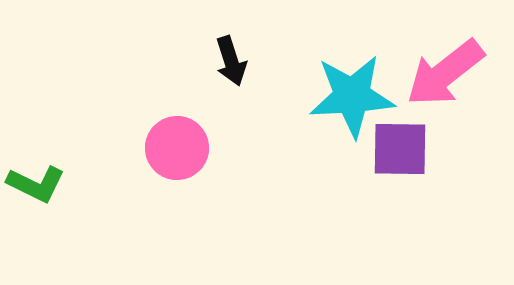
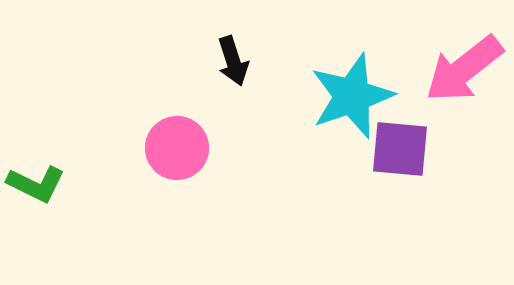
black arrow: moved 2 px right
pink arrow: moved 19 px right, 4 px up
cyan star: rotated 16 degrees counterclockwise
purple square: rotated 4 degrees clockwise
